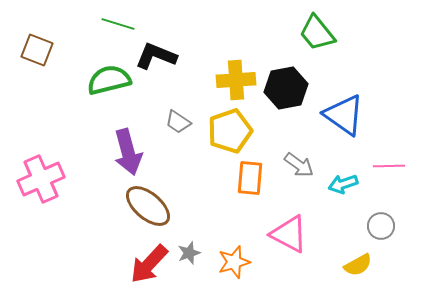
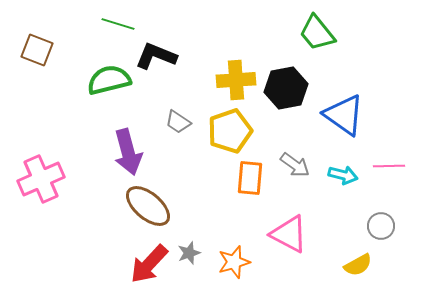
gray arrow: moved 4 px left
cyan arrow: moved 9 px up; rotated 148 degrees counterclockwise
